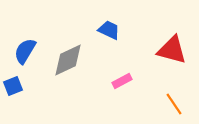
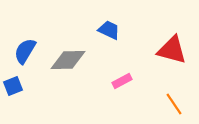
gray diamond: rotated 24 degrees clockwise
